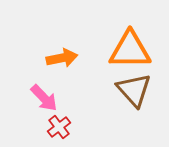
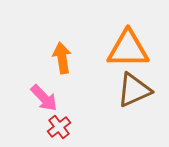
orange triangle: moved 2 px left, 1 px up
orange arrow: rotated 88 degrees counterclockwise
brown triangle: rotated 48 degrees clockwise
